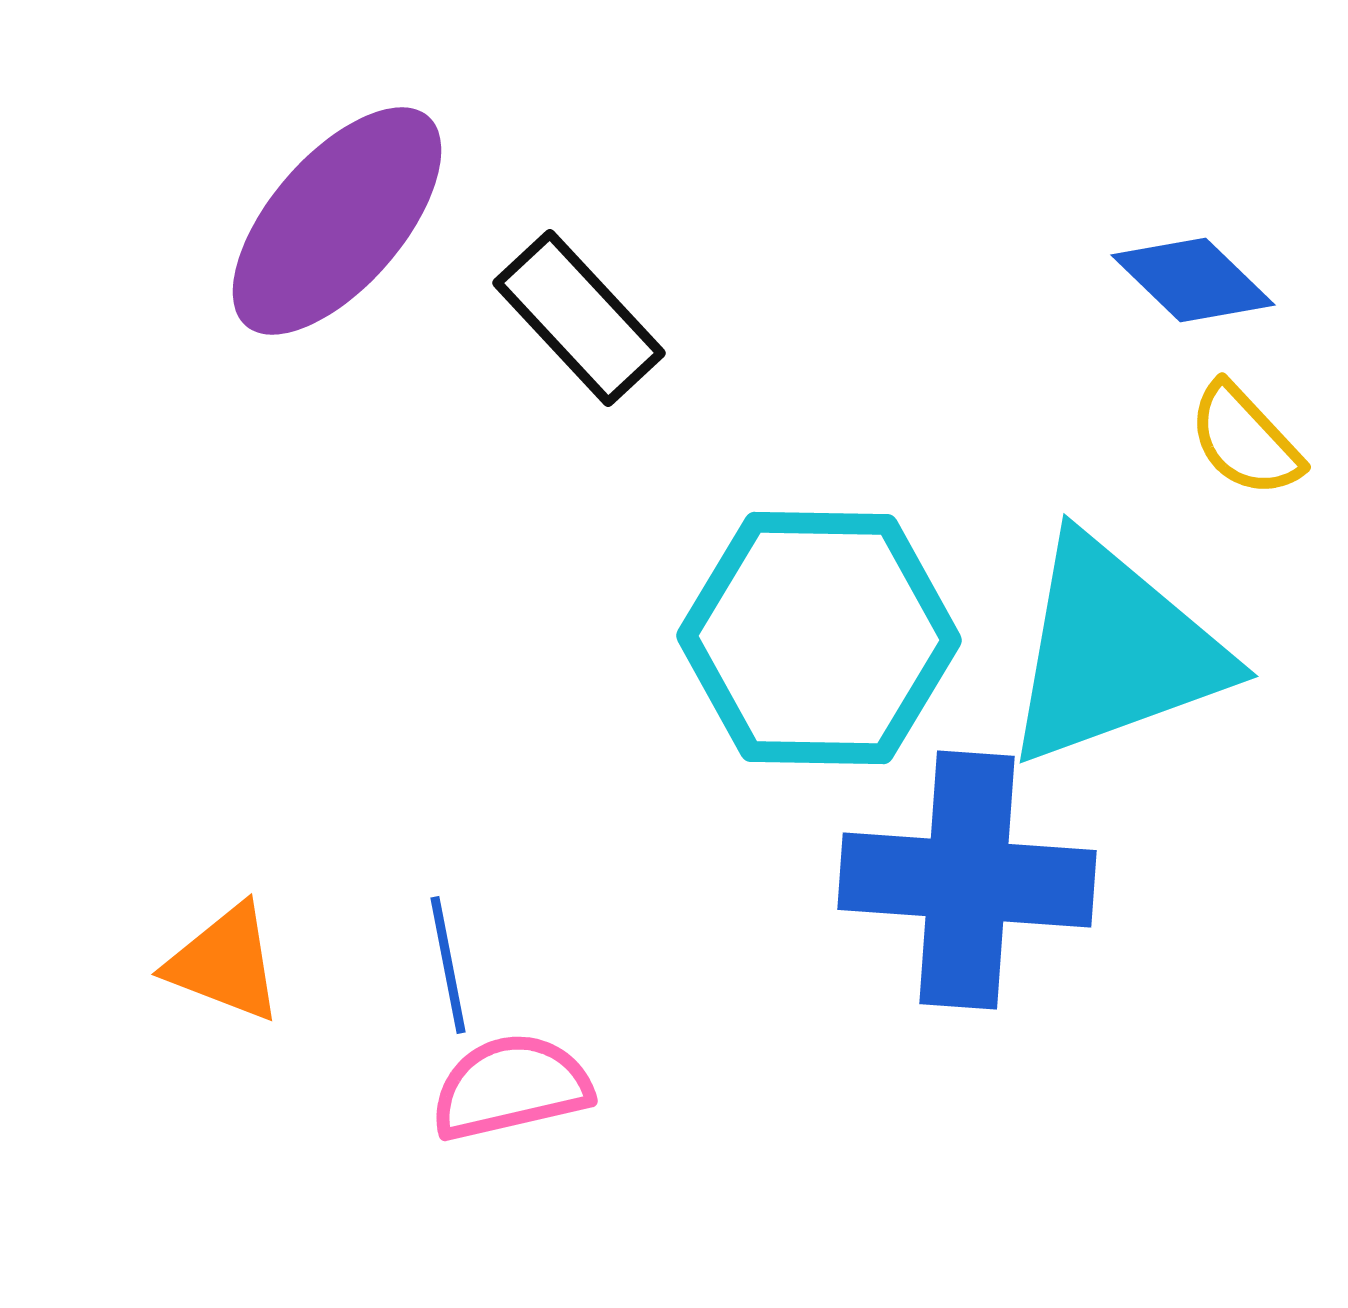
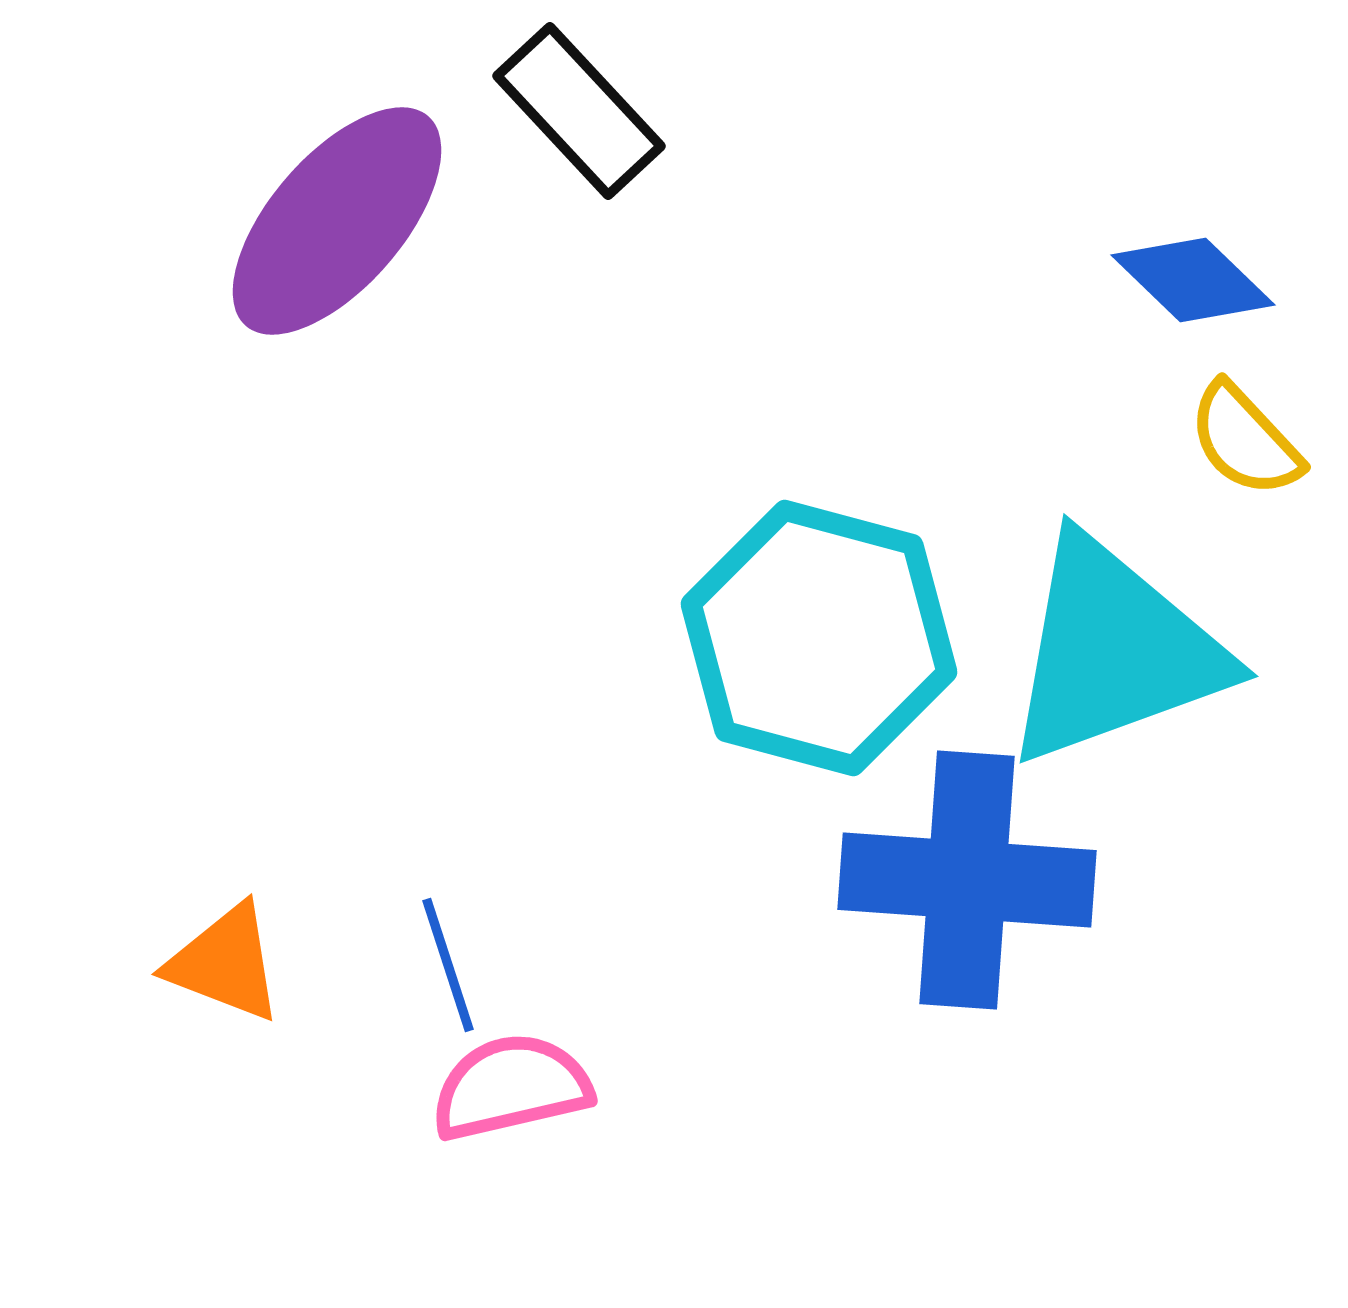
black rectangle: moved 207 px up
cyan hexagon: rotated 14 degrees clockwise
blue line: rotated 7 degrees counterclockwise
